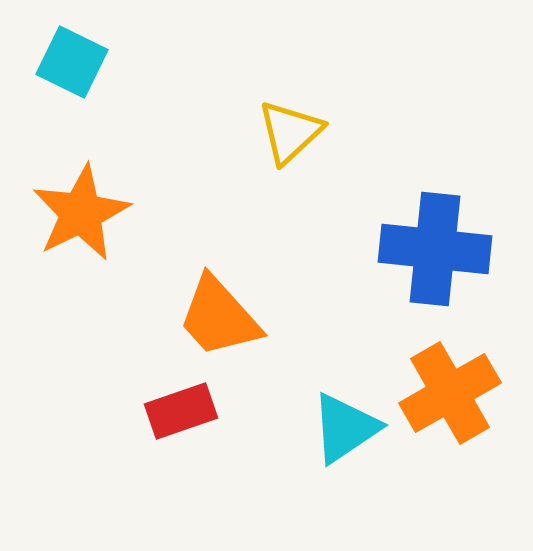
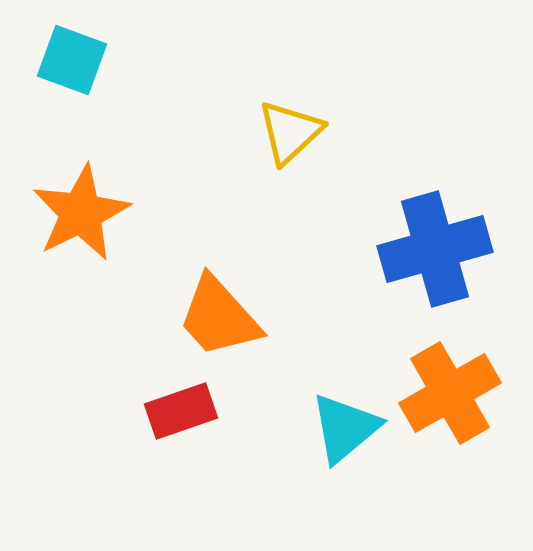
cyan square: moved 2 px up; rotated 6 degrees counterclockwise
blue cross: rotated 22 degrees counterclockwise
cyan triangle: rotated 6 degrees counterclockwise
